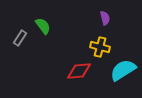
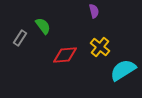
purple semicircle: moved 11 px left, 7 px up
yellow cross: rotated 24 degrees clockwise
red diamond: moved 14 px left, 16 px up
